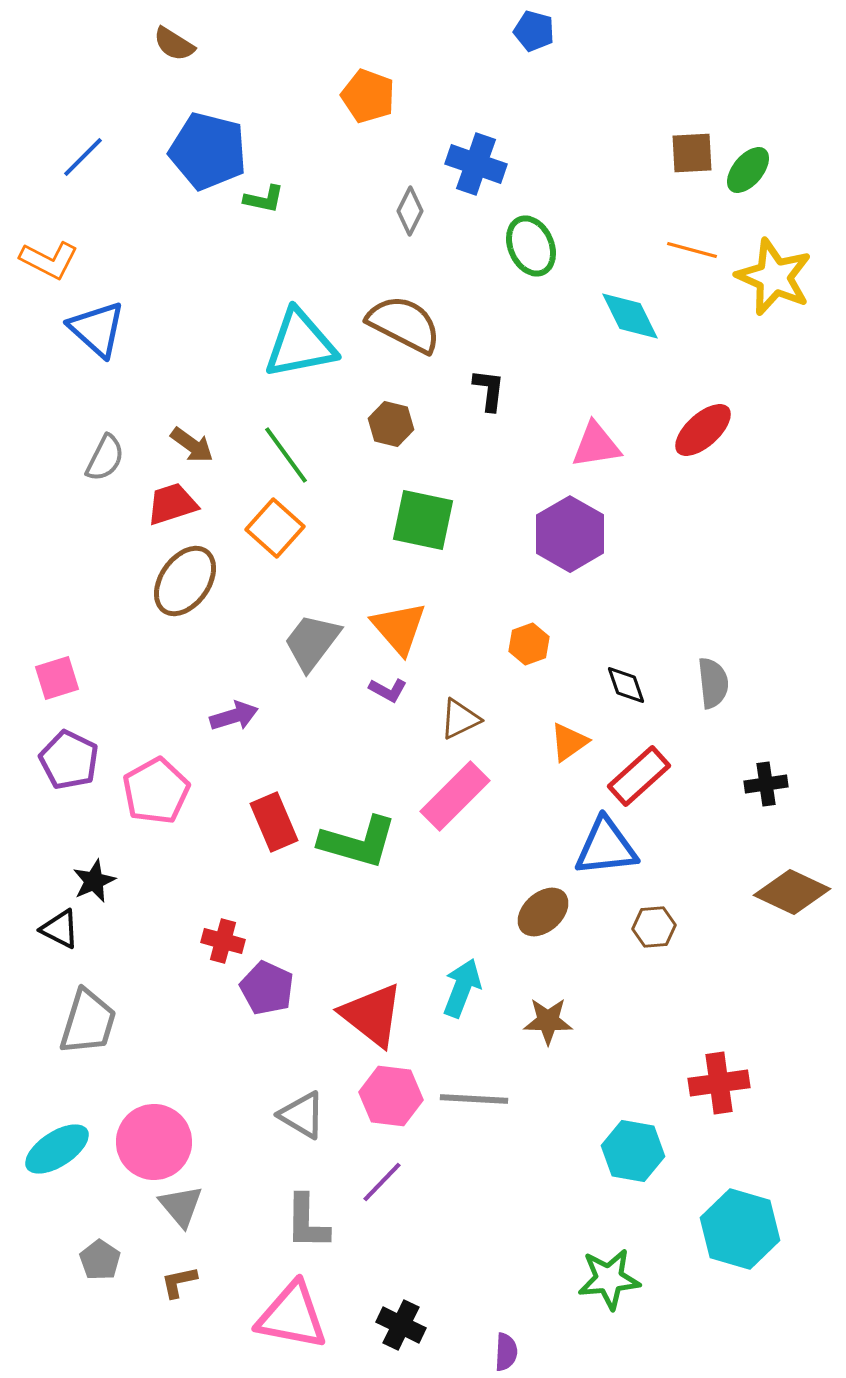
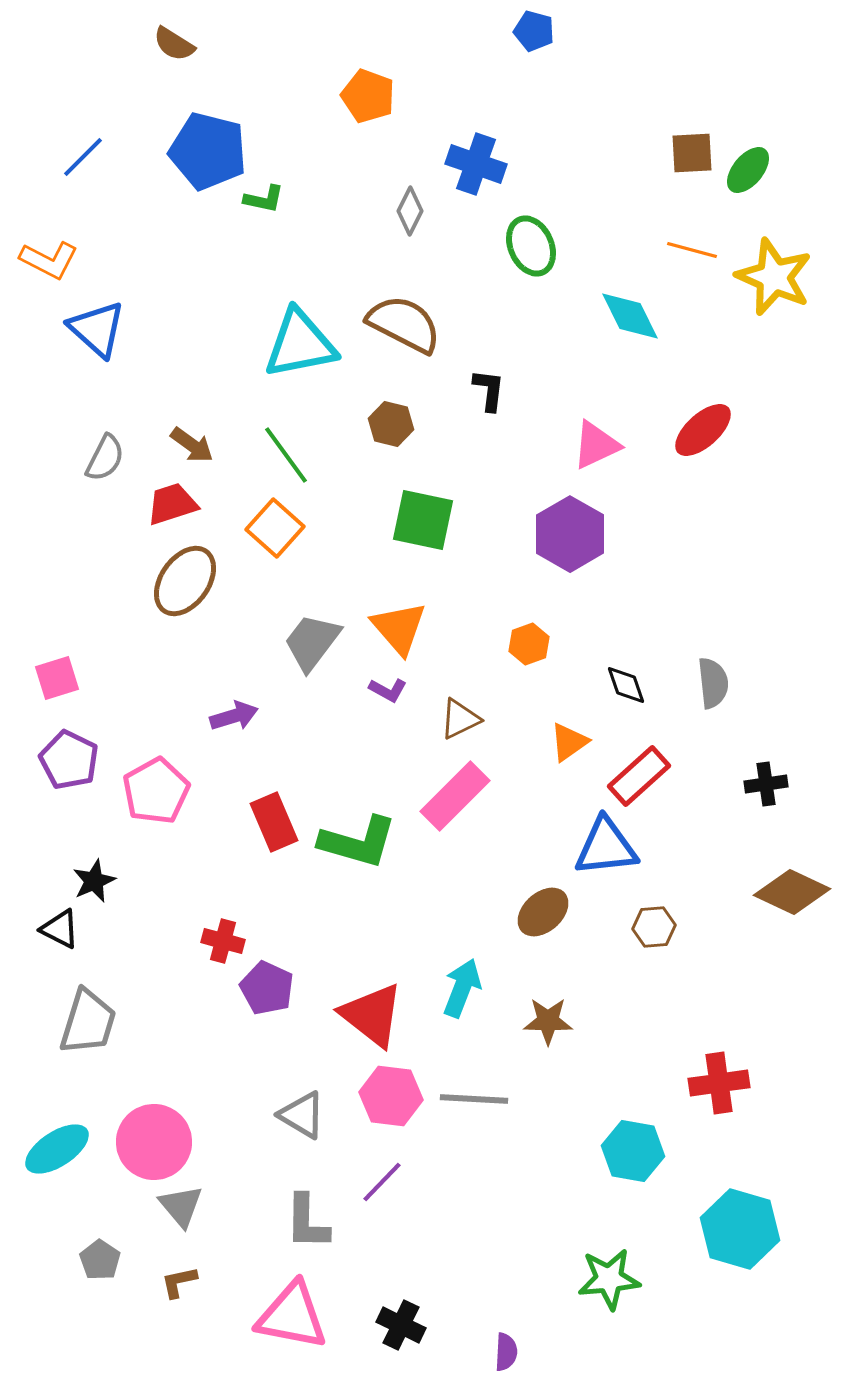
pink triangle at (596, 445): rotated 16 degrees counterclockwise
